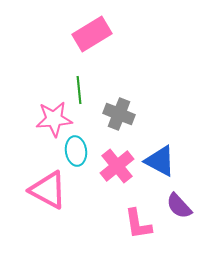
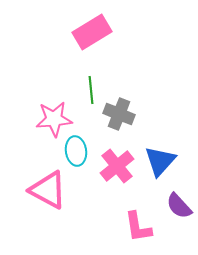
pink rectangle: moved 2 px up
green line: moved 12 px right
blue triangle: rotated 44 degrees clockwise
pink L-shape: moved 3 px down
